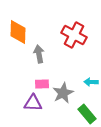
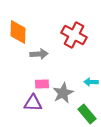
gray arrow: rotated 96 degrees clockwise
